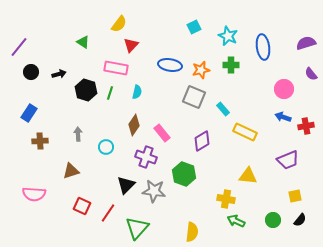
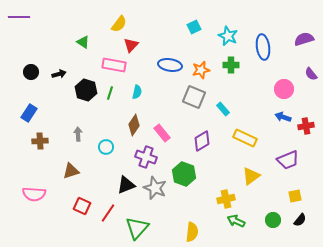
purple semicircle at (306, 43): moved 2 px left, 4 px up
purple line at (19, 47): moved 30 px up; rotated 50 degrees clockwise
pink rectangle at (116, 68): moved 2 px left, 3 px up
yellow rectangle at (245, 132): moved 6 px down
yellow triangle at (248, 176): moved 3 px right; rotated 42 degrees counterclockwise
black triangle at (126, 185): rotated 24 degrees clockwise
gray star at (154, 191): moved 1 px right, 3 px up; rotated 15 degrees clockwise
yellow cross at (226, 199): rotated 24 degrees counterclockwise
